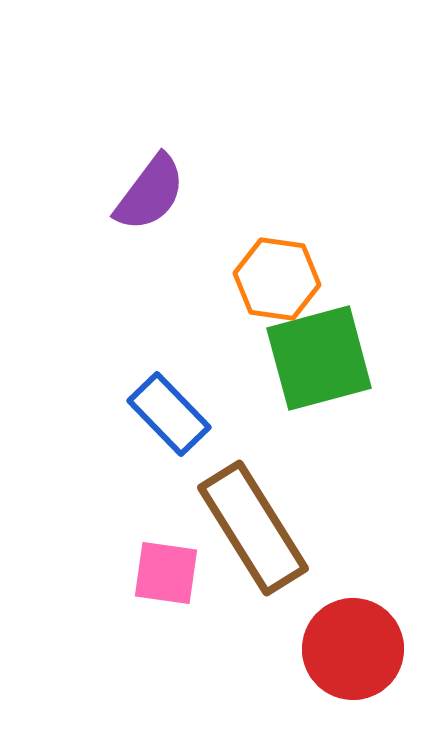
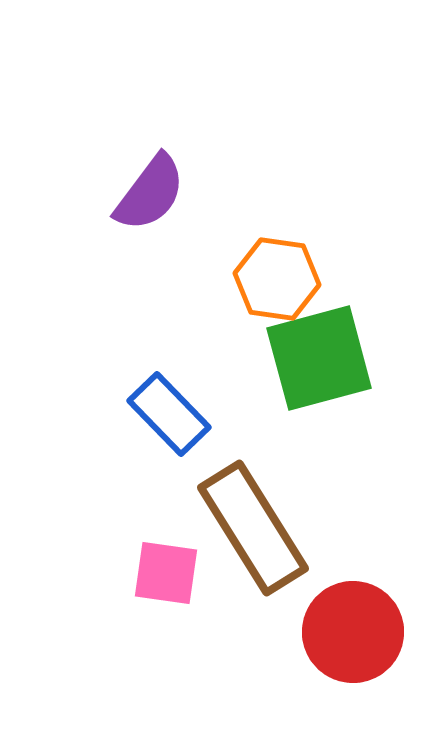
red circle: moved 17 px up
